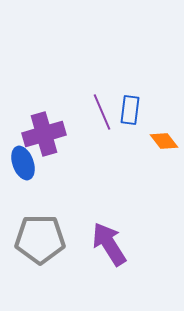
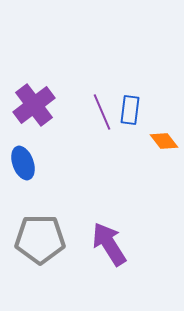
purple cross: moved 10 px left, 29 px up; rotated 21 degrees counterclockwise
